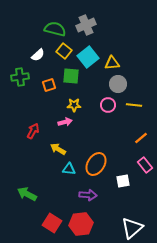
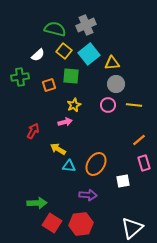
cyan square: moved 1 px right, 3 px up
gray circle: moved 2 px left
yellow star: rotated 24 degrees counterclockwise
orange line: moved 2 px left, 2 px down
pink rectangle: moved 1 px left, 2 px up; rotated 21 degrees clockwise
cyan triangle: moved 3 px up
green arrow: moved 10 px right, 9 px down; rotated 150 degrees clockwise
